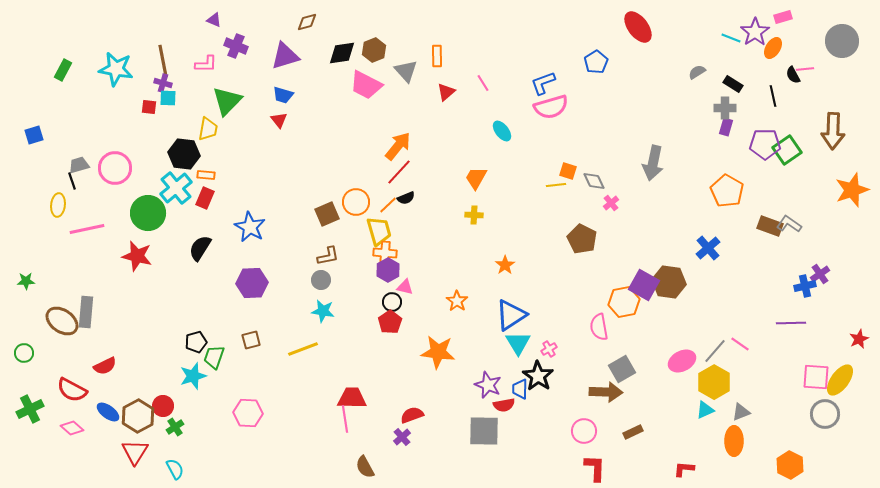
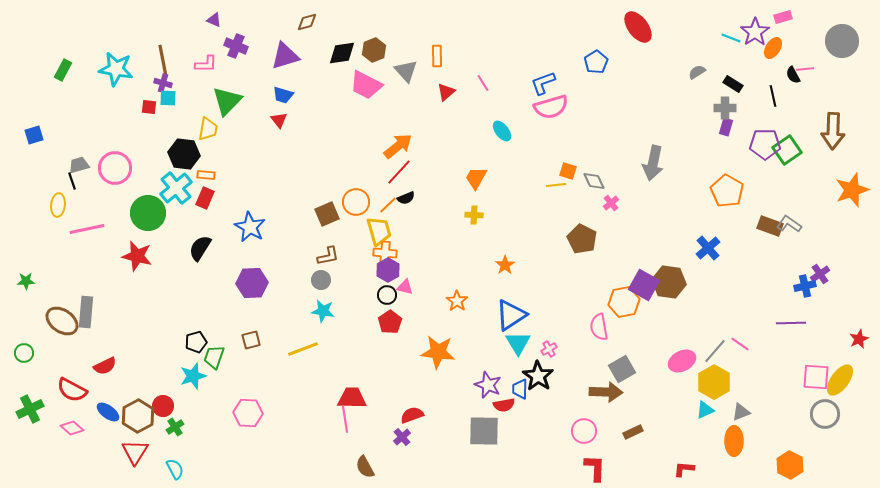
orange arrow at (398, 146): rotated 12 degrees clockwise
black circle at (392, 302): moved 5 px left, 7 px up
